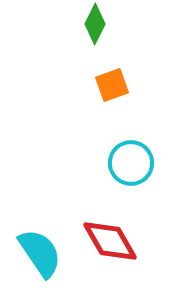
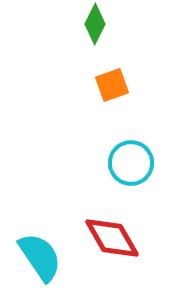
red diamond: moved 2 px right, 3 px up
cyan semicircle: moved 4 px down
